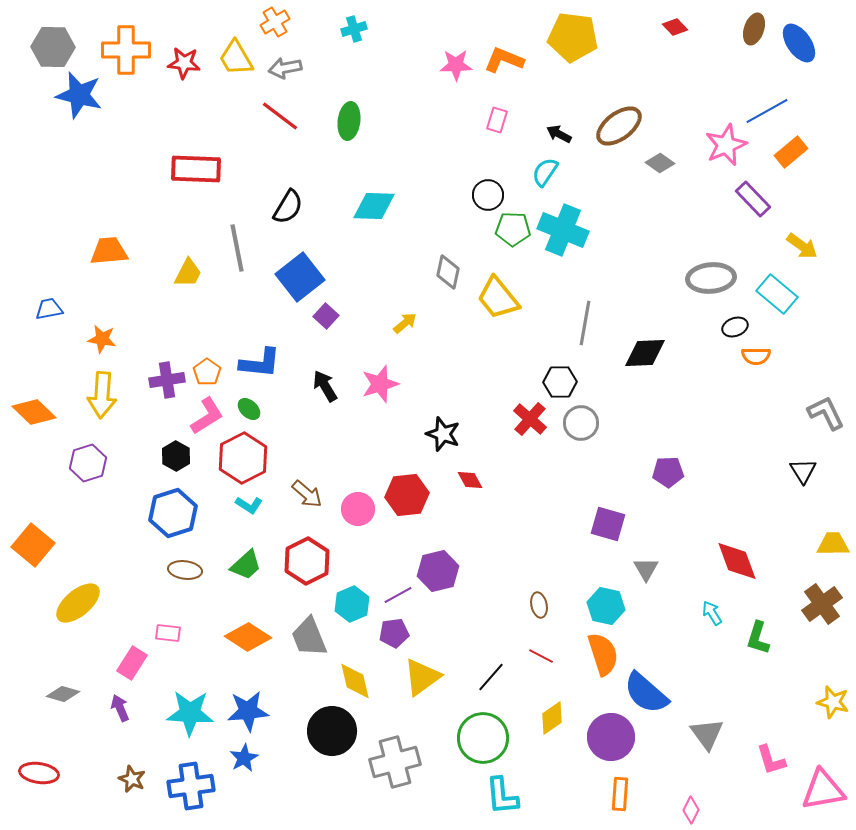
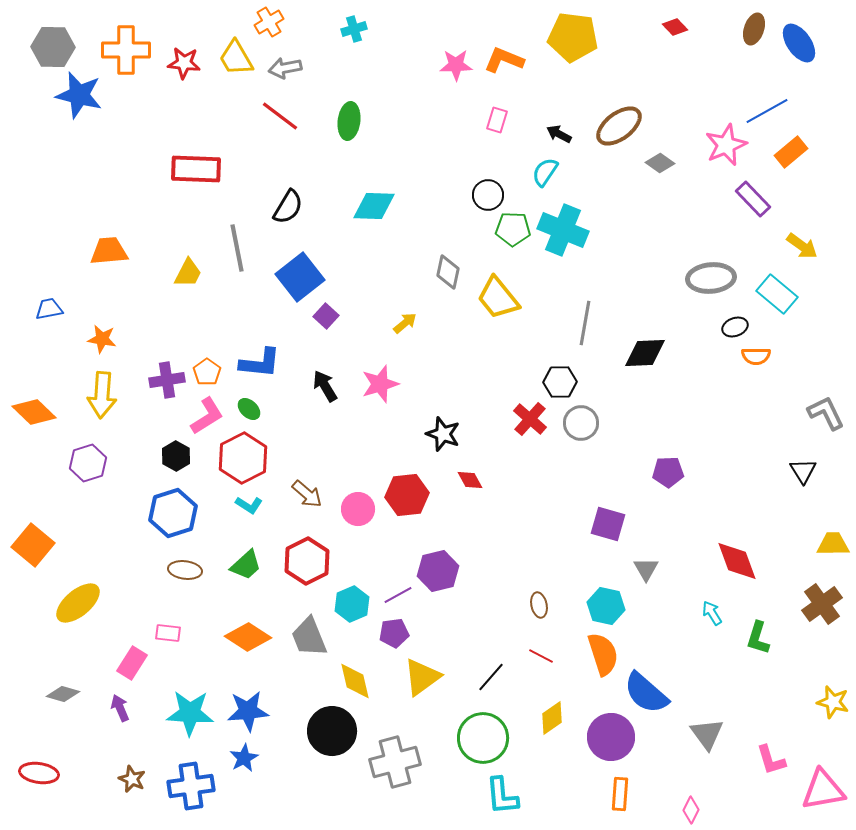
orange cross at (275, 22): moved 6 px left
